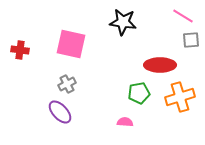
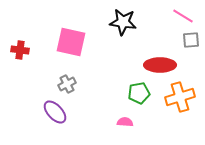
pink square: moved 2 px up
purple ellipse: moved 5 px left
